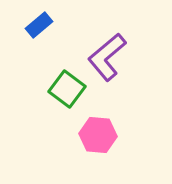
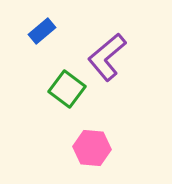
blue rectangle: moved 3 px right, 6 px down
pink hexagon: moved 6 px left, 13 px down
